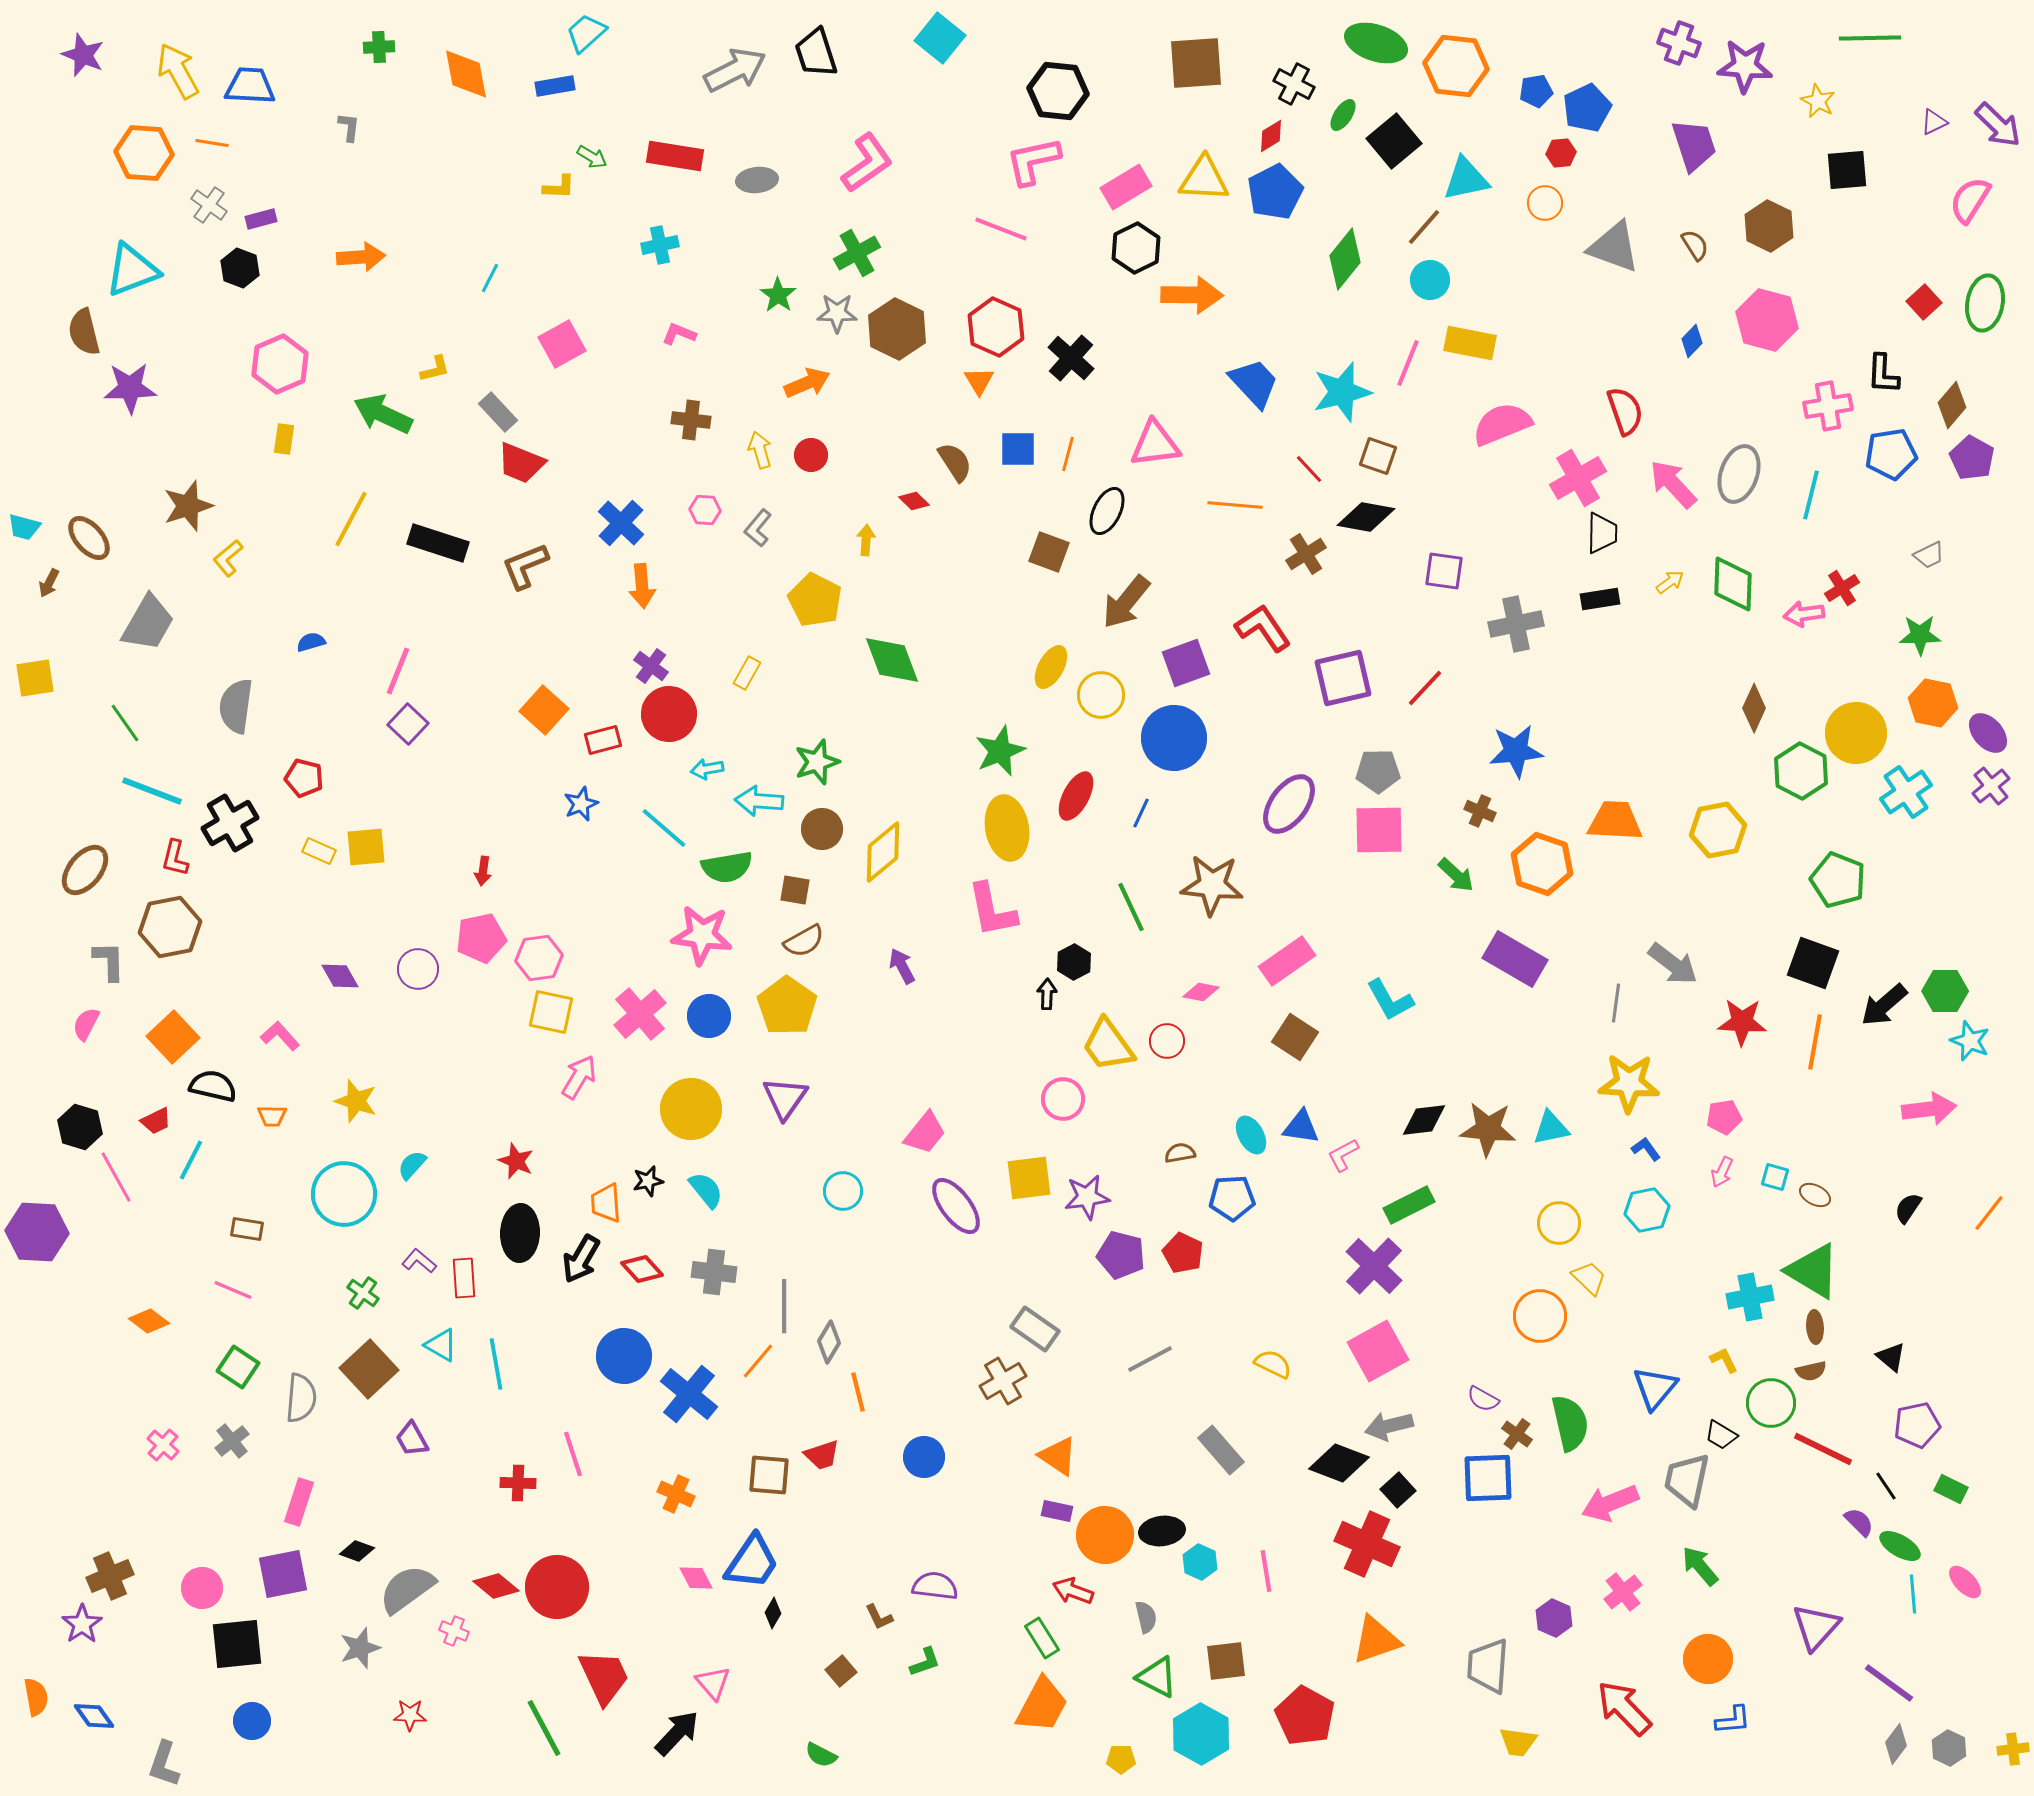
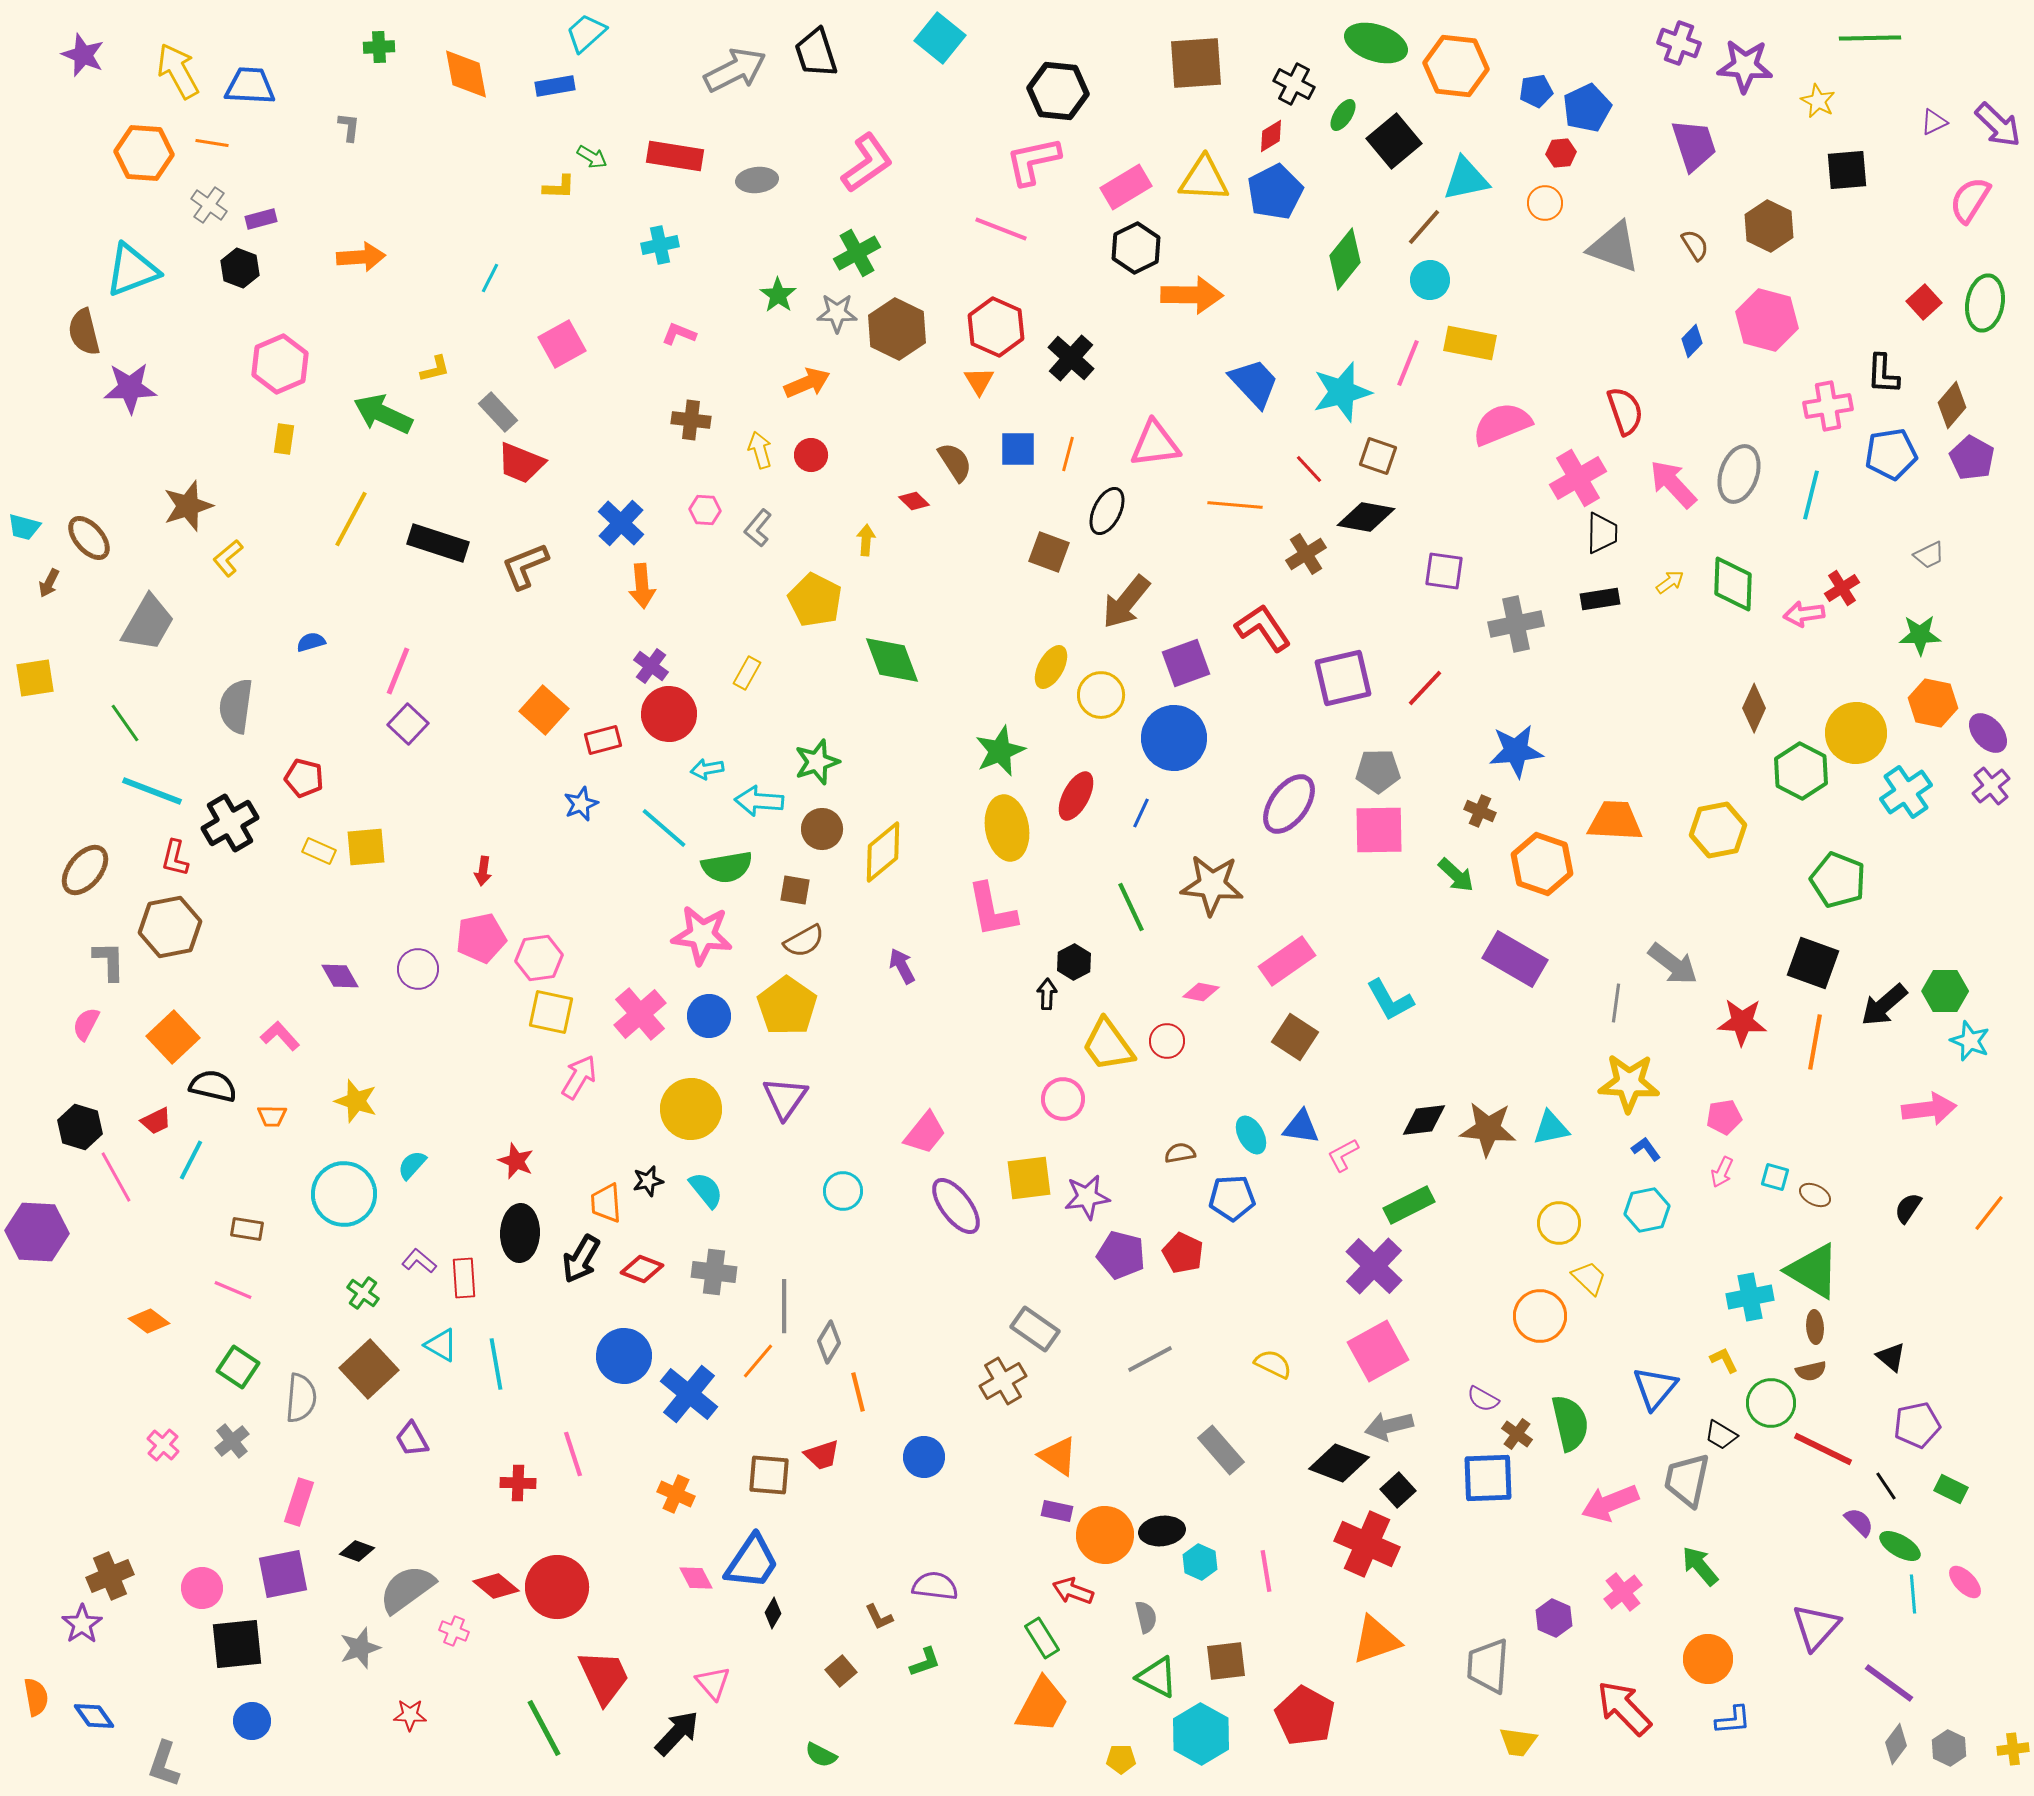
red diamond at (642, 1269): rotated 27 degrees counterclockwise
